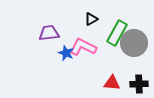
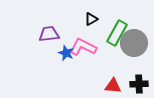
purple trapezoid: moved 1 px down
red triangle: moved 1 px right, 3 px down
